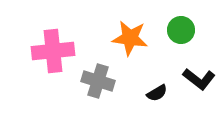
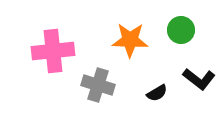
orange star: moved 2 px down; rotated 6 degrees counterclockwise
gray cross: moved 4 px down
